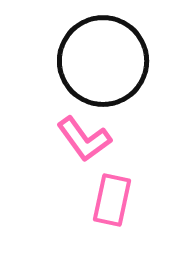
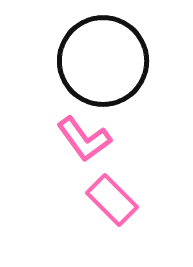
pink rectangle: rotated 57 degrees counterclockwise
